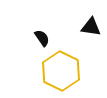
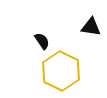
black semicircle: moved 3 px down
